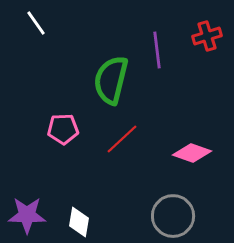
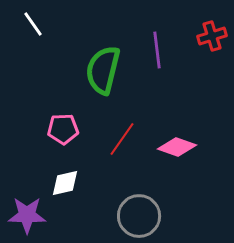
white line: moved 3 px left, 1 px down
red cross: moved 5 px right
green semicircle: moved 8 px left, 10 px up
red line: rotated 12 degrees counterclockwise
pink diamond: moved 15 px left, 6 px up
gray circle: moved 34 px left
white diamond: moved 14 px left, 39 px up; rotated 68 degrees clockwise
